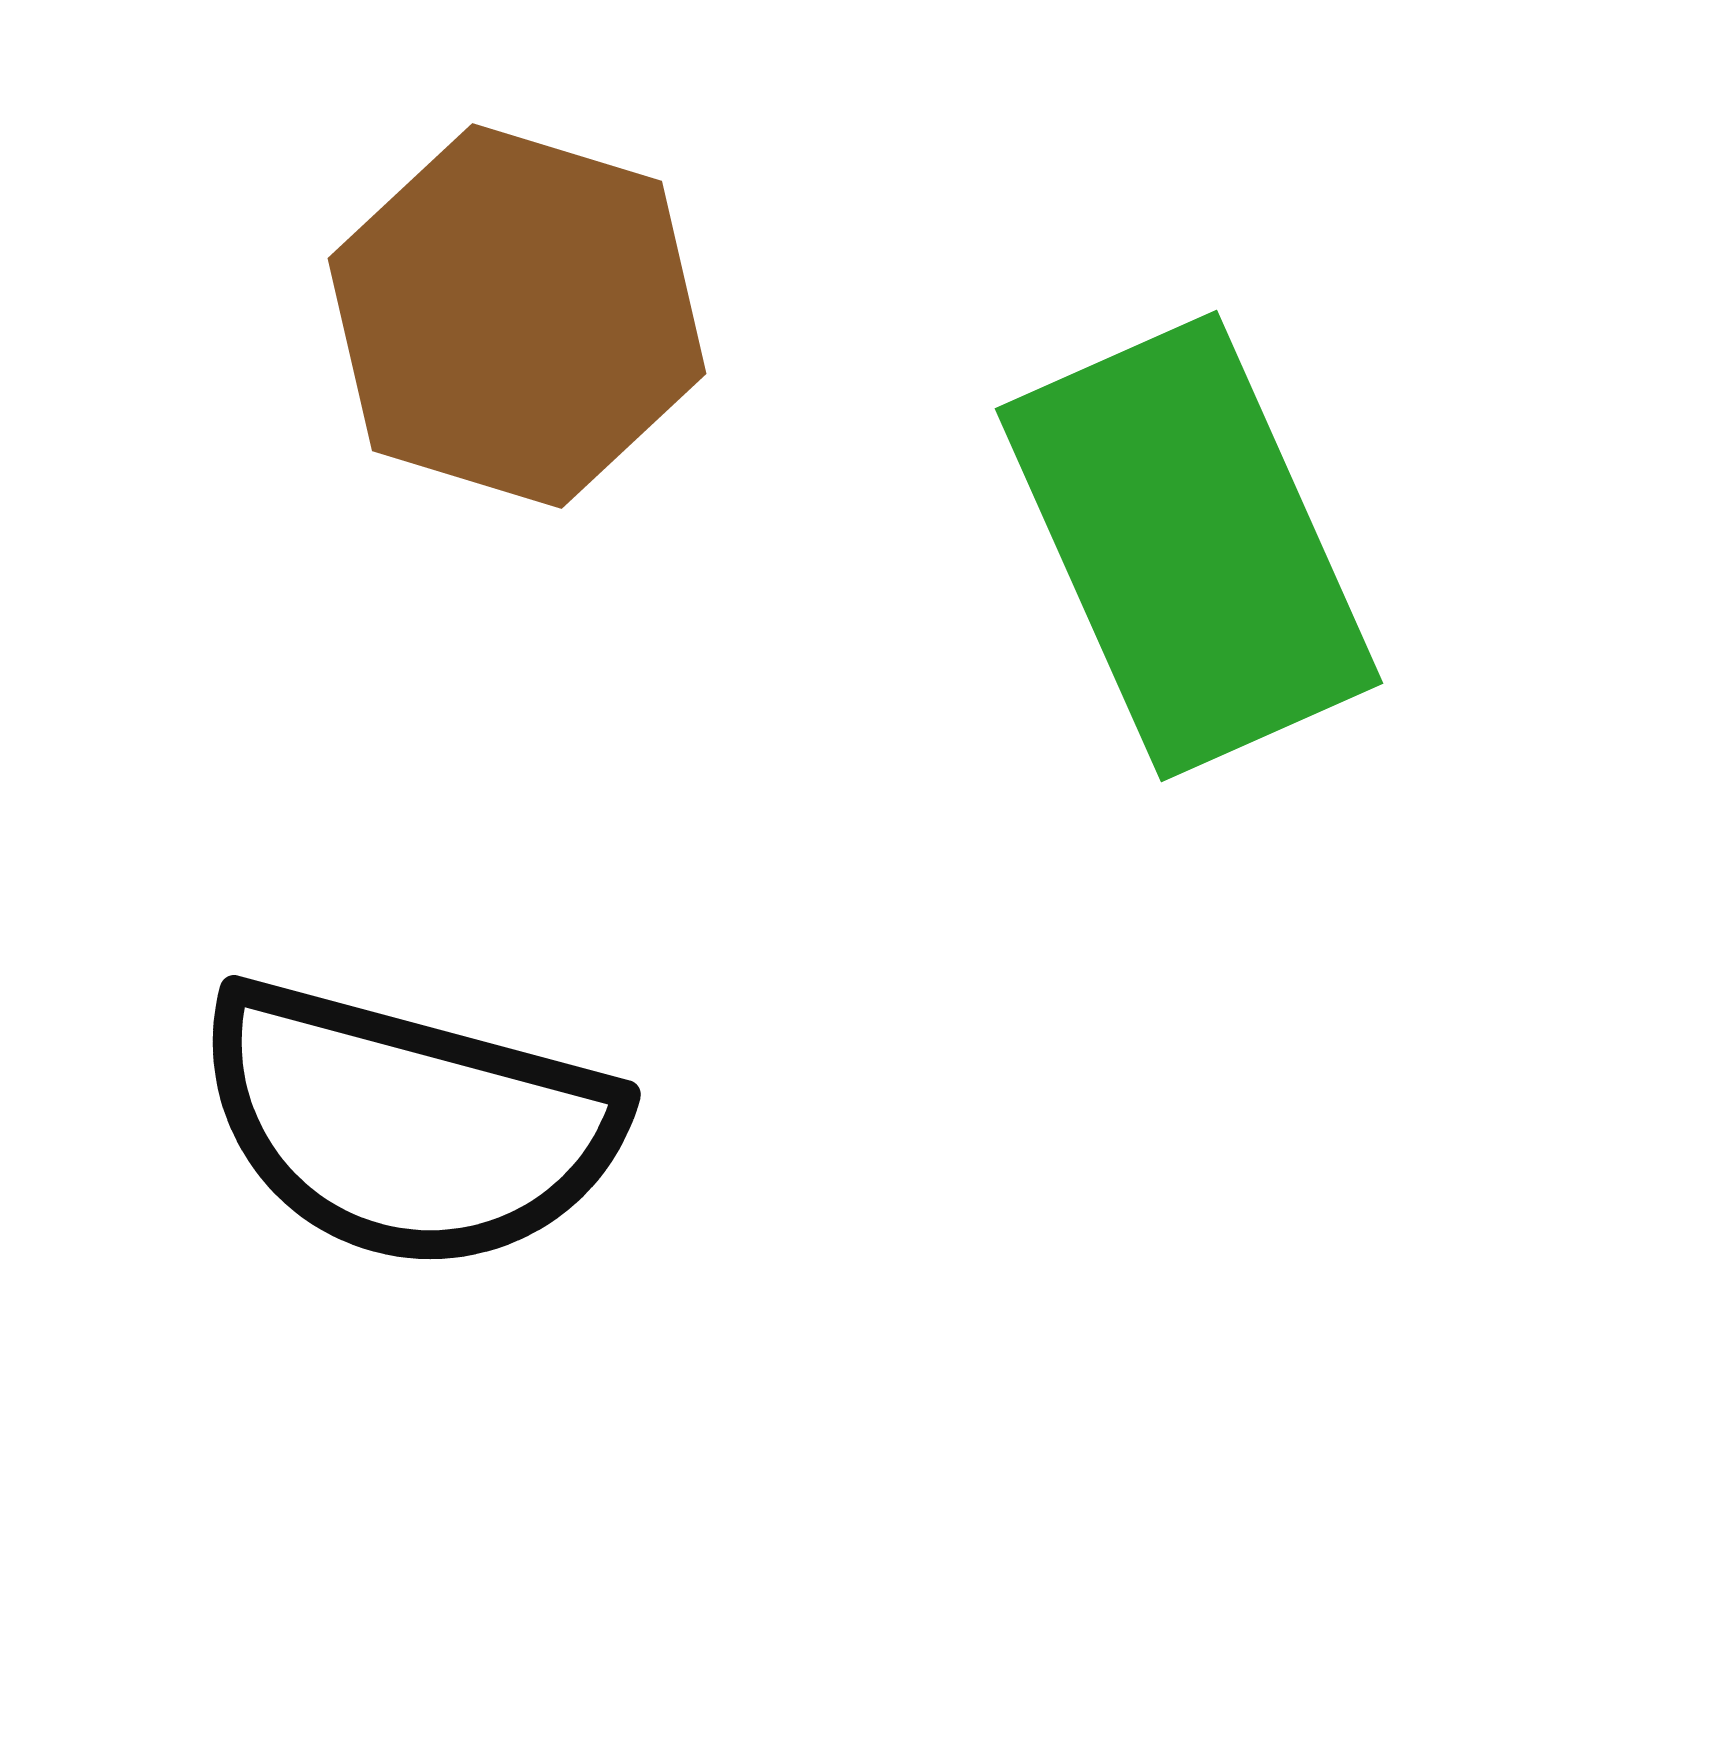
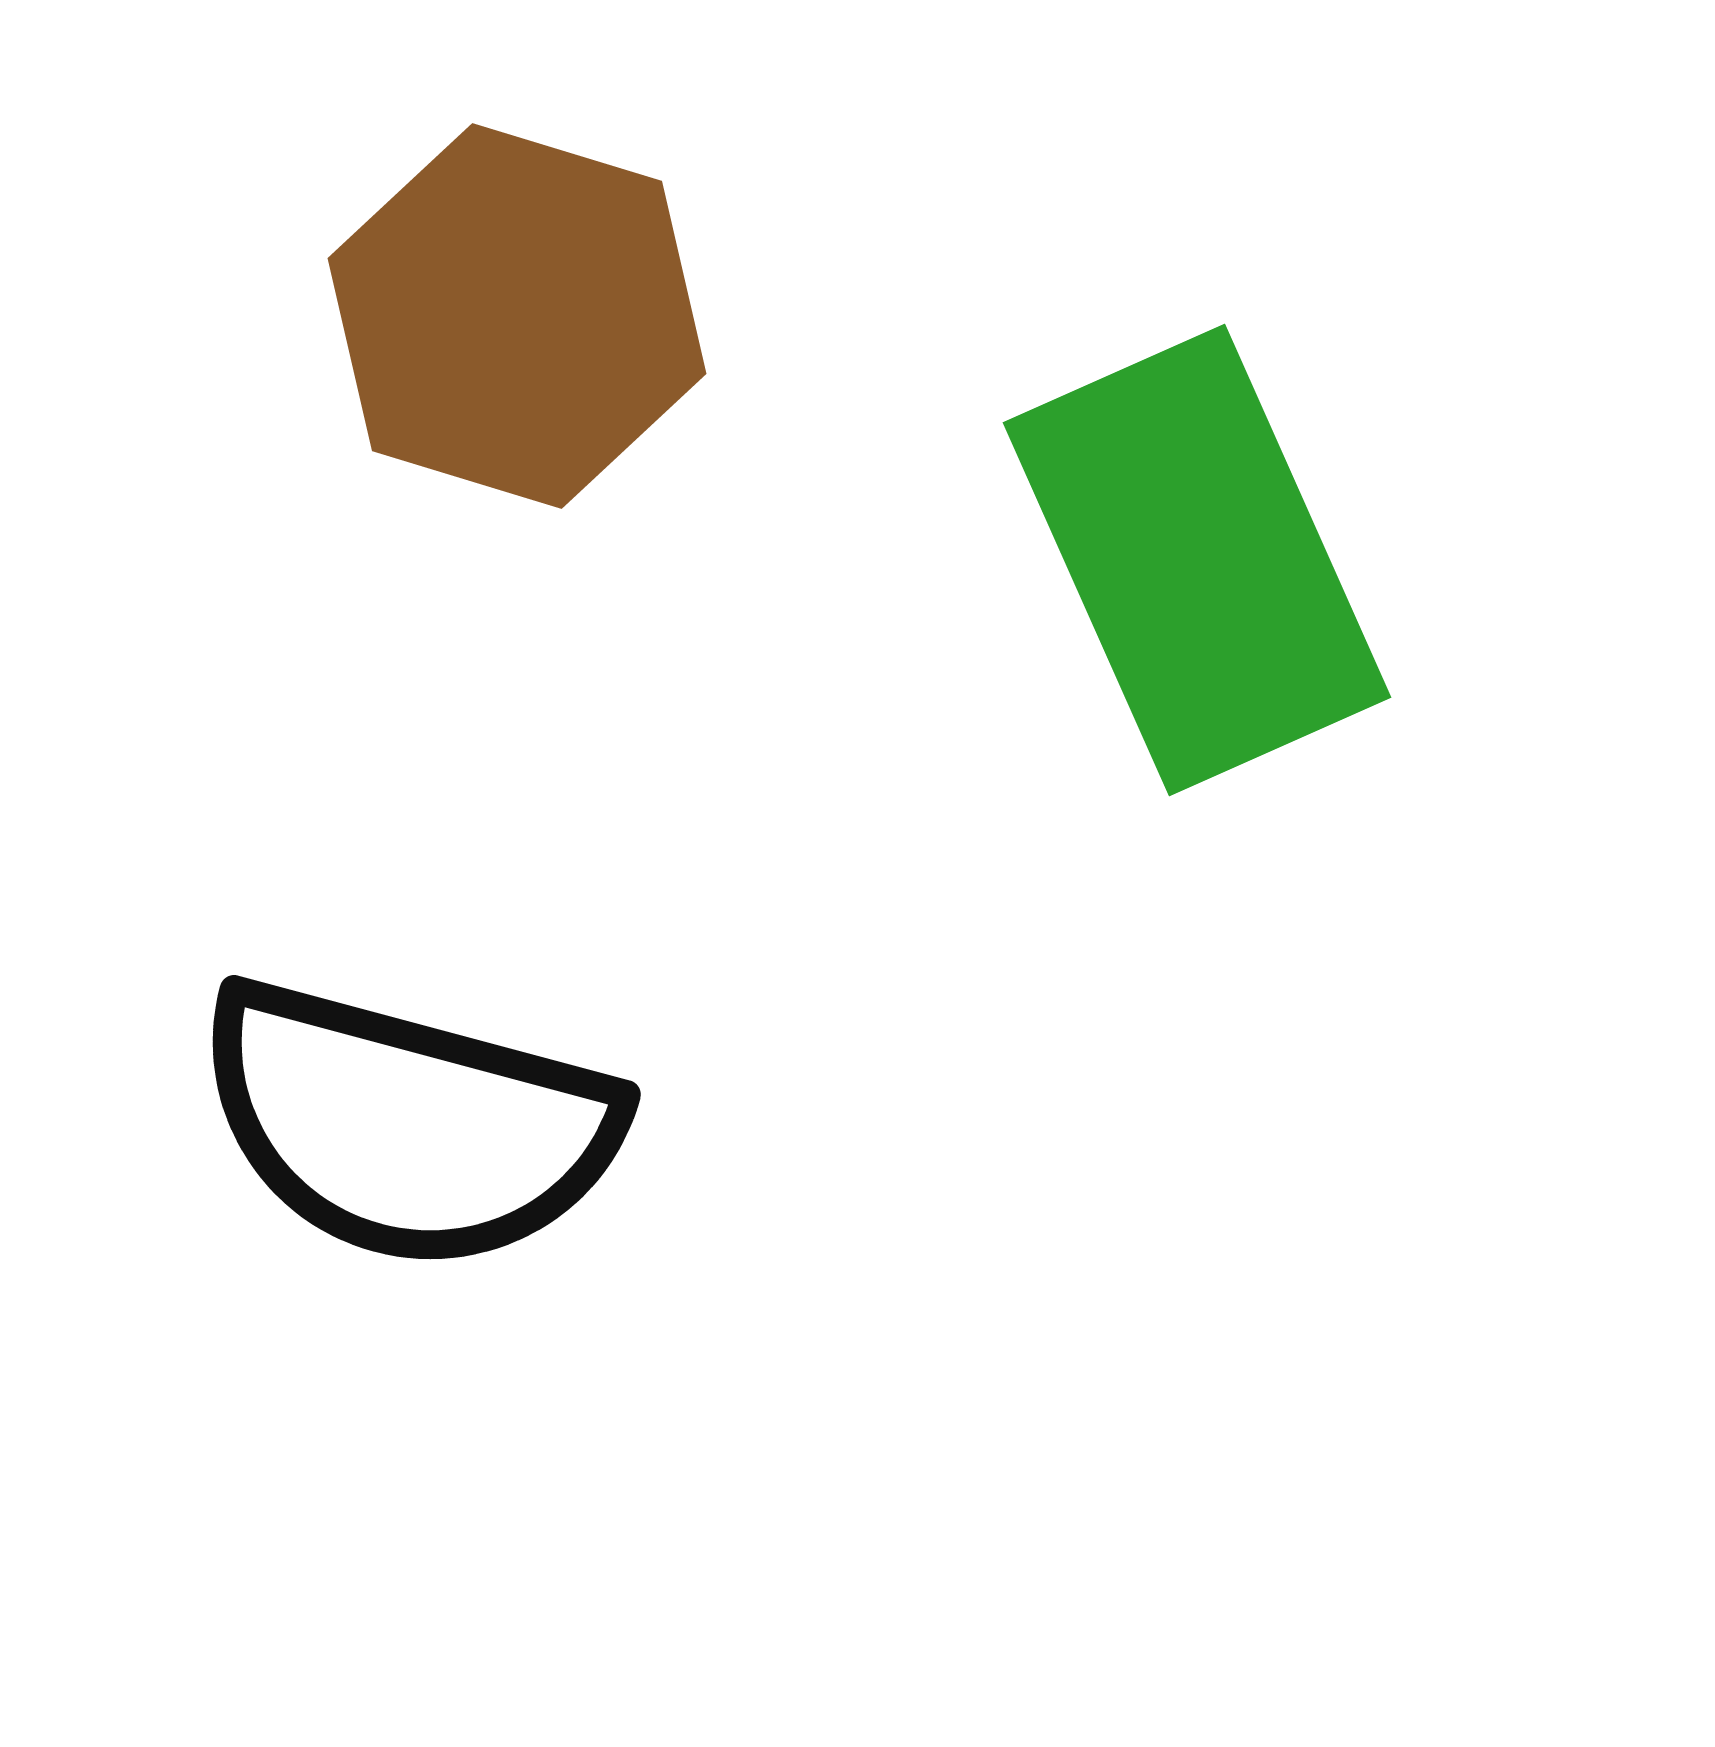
green rectangle: moved 8 px right, 14 px down
